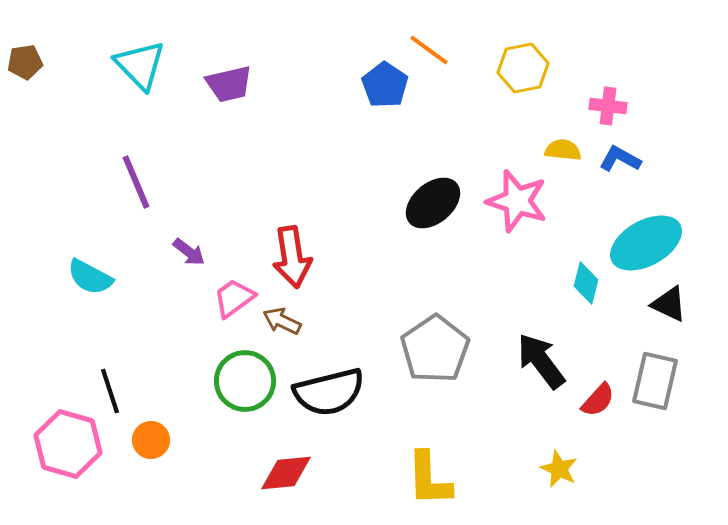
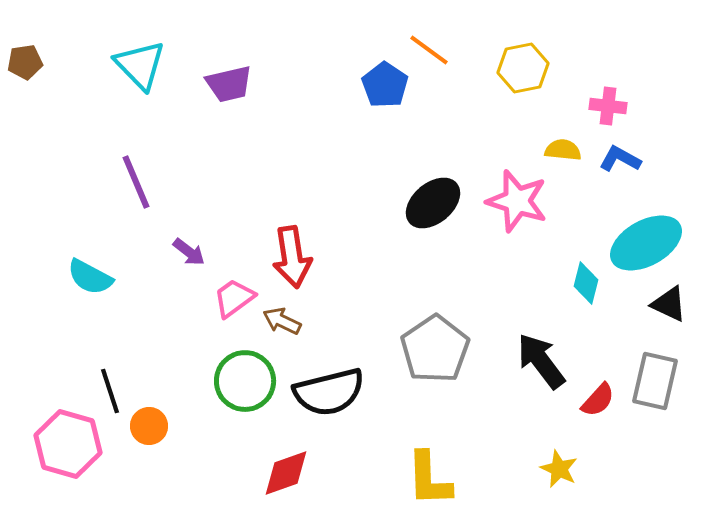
orange circle: moved 2 px left, 14 px up
red diamond: rotated 14 degrees counterclockwise
